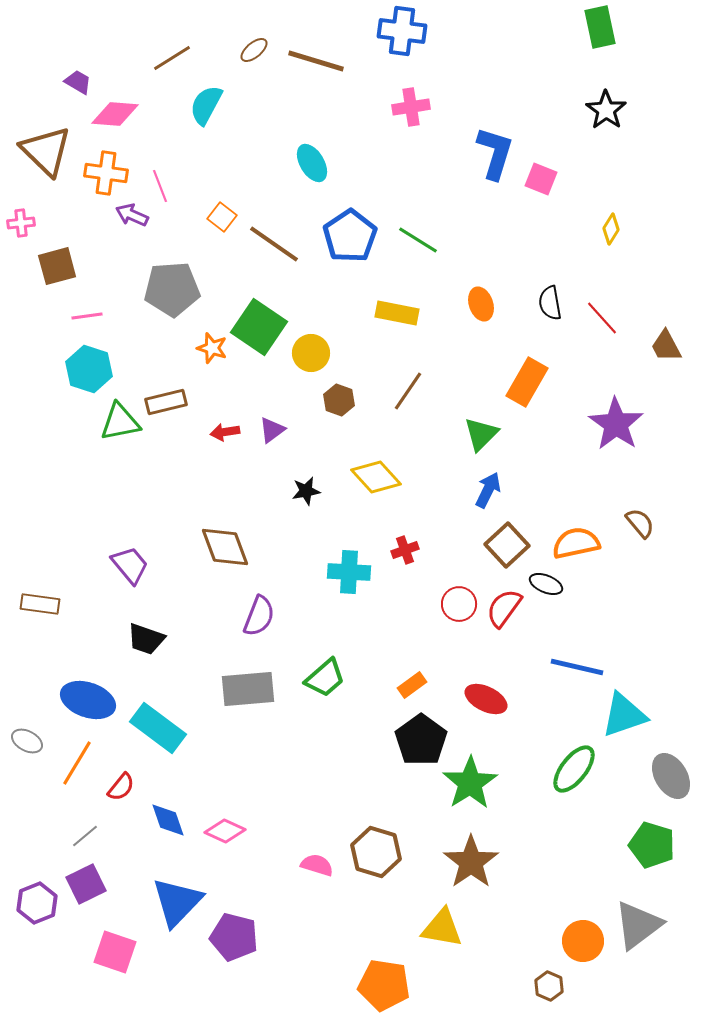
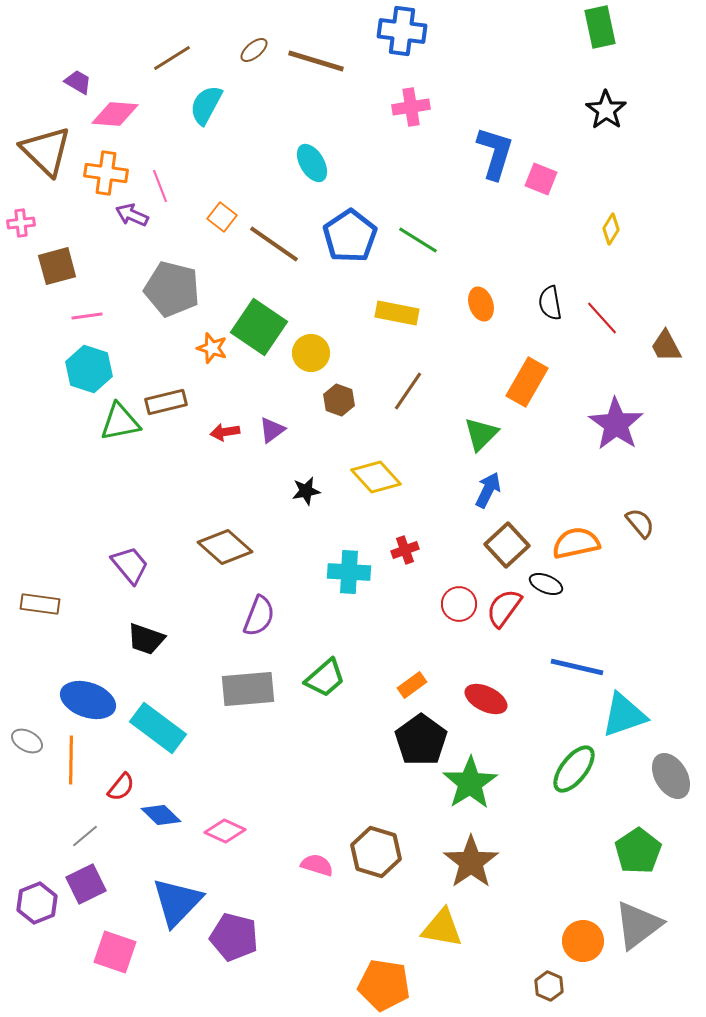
gray pentagon at (172, 289): rotated 18 degrees clockwise
brown diamond at (225, 547): rotated 28 degrees counterclockwise
orange line at (77, 763): moved 6 px left, 3 px up; rotated 30 degrees counterclockwise
blue diamond at (168, 820): moved 7 px left, 5 px up; rotated 27 degrees counterclockwise
green pentagon at (652, 845): moved 14 px left, 6 px down; rotated 21 degrees clockwise
